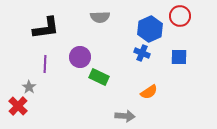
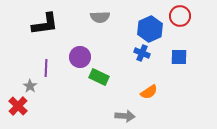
black L-shape: moved 1 px left, 4 px up
purple line: moved 1 px right, 4 px down
gray star: moved 1 px right, 1 px up
